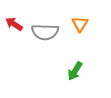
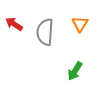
gray semicircle: rotated 92 degrees clockwise
